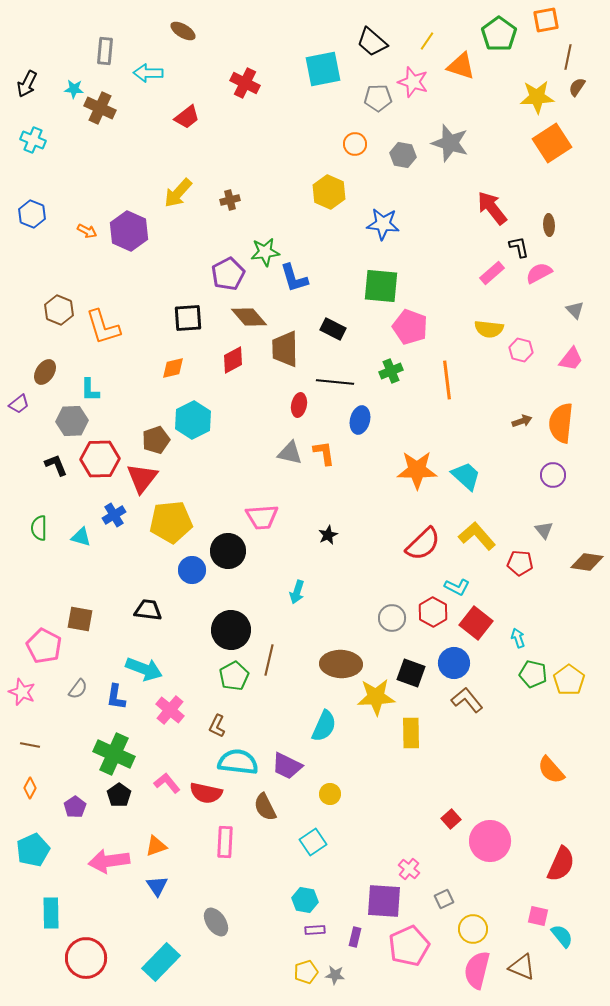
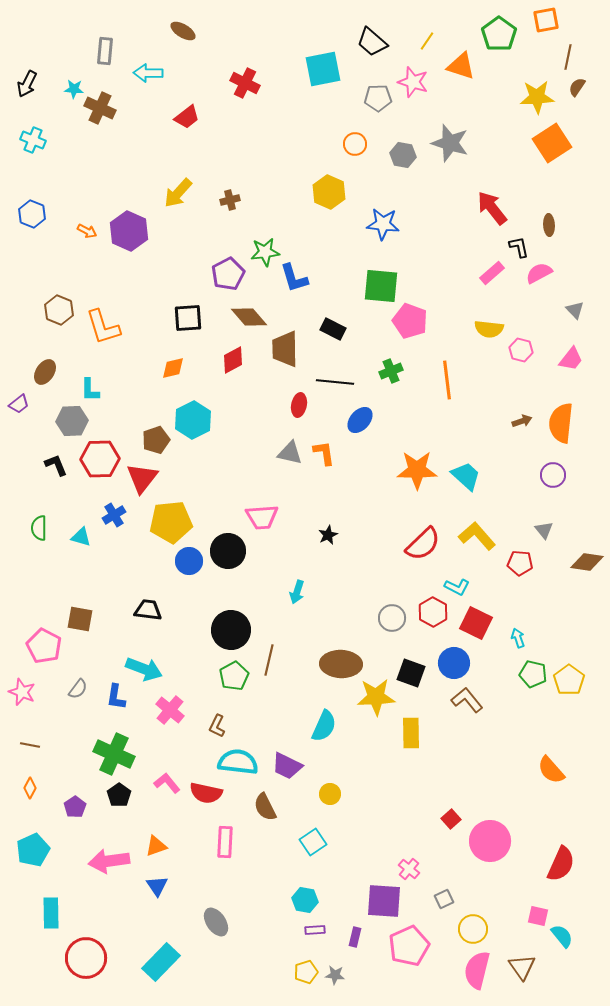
pink pentagon at (410, 327): moved 6 px up
blue ellipse at (360, 420): rotated 28 degrees clockwise
blue circle at (192, 570): moved 3 px left, 9 px up
red square at (476, 623): rotated 12 degrees counterclockwise
brown triangle at (522, 967): rotated 32 degrees clockwise
